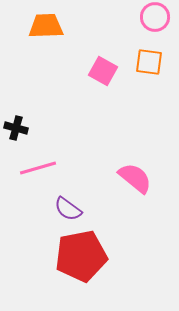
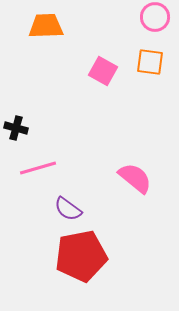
orange square: moved 1 px right
